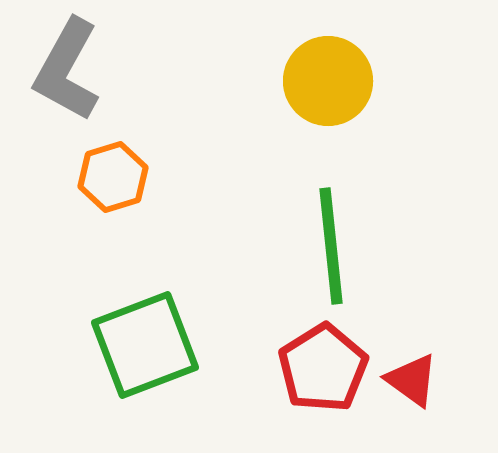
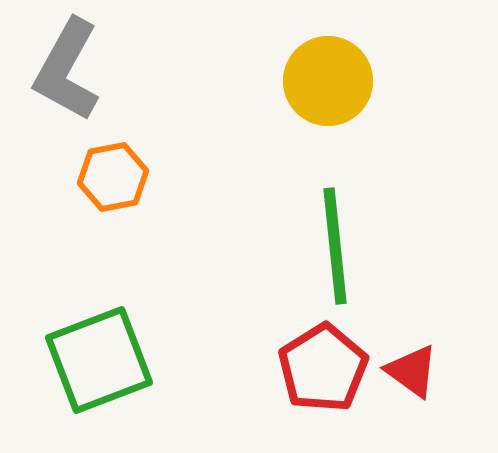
orange hexagon: rotated 6 degrees clockwise
green line: moved 4 px right
green square: moved 46 px left, 15 px down
red triangle: moved 9 px up
